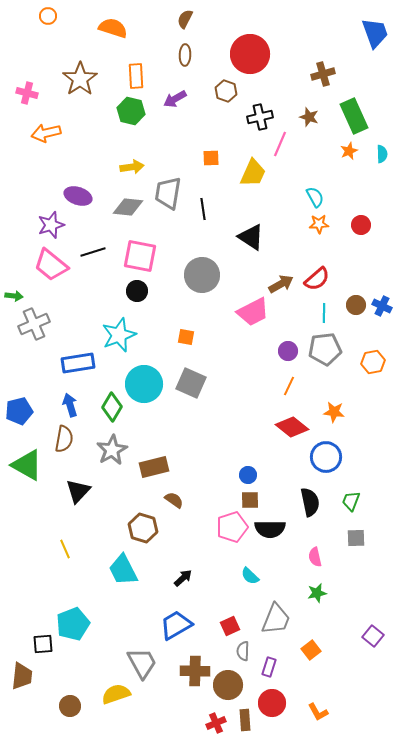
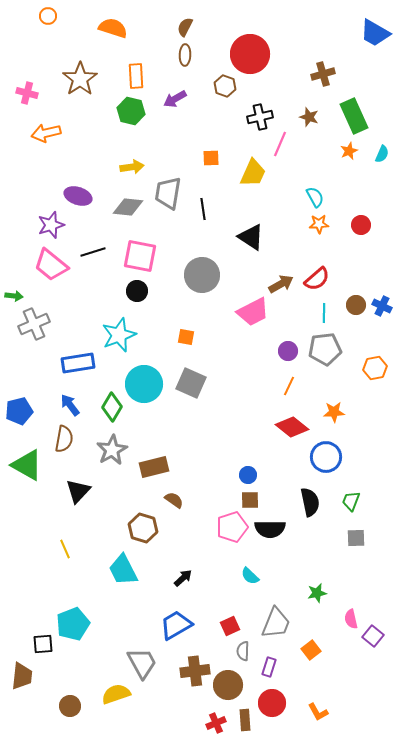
brown semicircle at (185, 19): moved 8 px down
blue trapezoid at (375, 33): rotated 140 degrees clockwise
brown hexagon at (226, 91): moved 1 px left, 5 px up
cyan semicircle at (382, 154): rotated 24 degrees clockwise
orange hexagon at (373, 362): moved 2 px right, 6 px down
blue arrow at (70, 405): rotated 20 degrees counterclockwise
orange star at (334, 412): rotated 10 degrees counterclockwise
pink semicircle at (315, 557): moved 36 px right, 62 px down
gray trapezoid at (276, 619): moved 4 px down
brown cross at (195, 671): rotated 8 degrees counterclockwise
